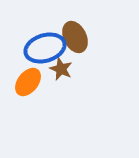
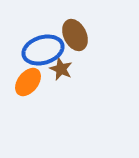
brown ellipse: moved 2 px up
blue ellipse: moved 2 px left, 2 px down
